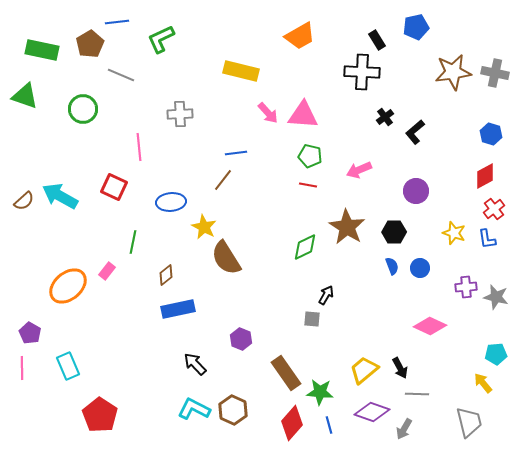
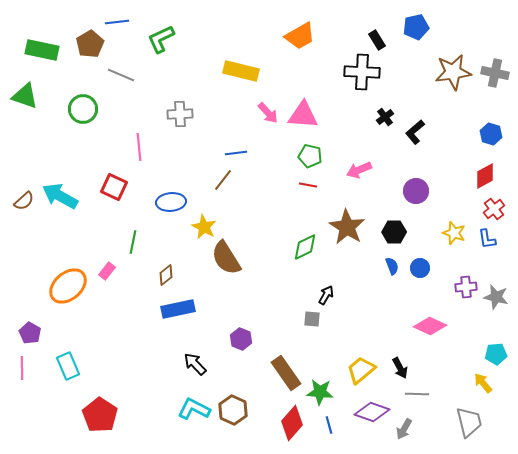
yellow trapezoid at (364, 370): moved 3 px left
